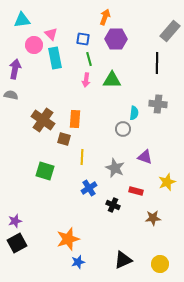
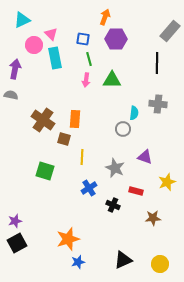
cyan triangle: rotated 18 degrees counterclockwise
